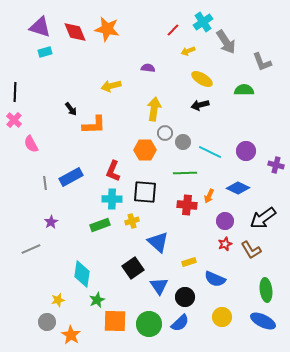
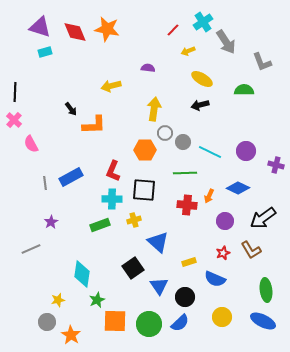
black square at (145, 192): moved 1 px left, 2 px up
yellow cross at (132, 221): moved 2 px right, 1 px up
red star at (225, 244): moved 2 px left, 9 px down
